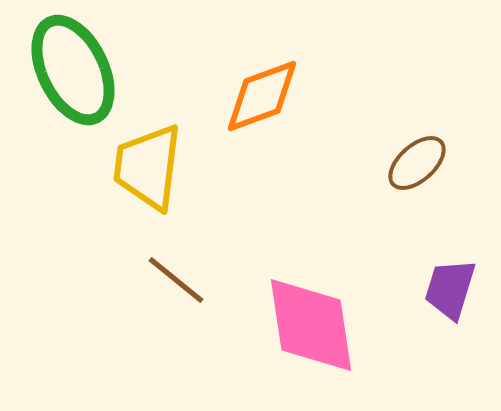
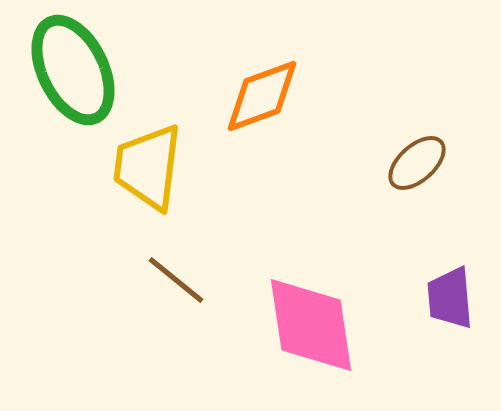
purple trapezoid: moved 9 px down; rotated 22 degrees counterclockwise
